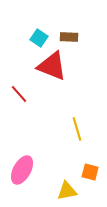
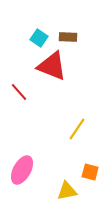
brown rectangle: moved 1 px left
red line: moved 2 px up
yellow line: rotated 50 degrees clockwise
